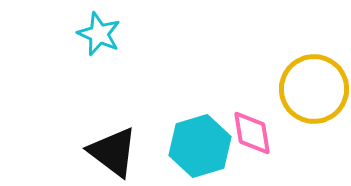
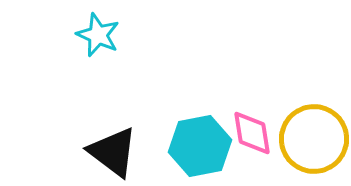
cyan star: moved 1 px left, 1 px down
yellow circle: moved 50 px down
cyan hexagon: rotated 6 degrees clockwise
